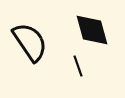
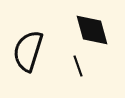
black semicircle: moved 2 px left, 9 px down; rotated 129 degrees counterclockwise
